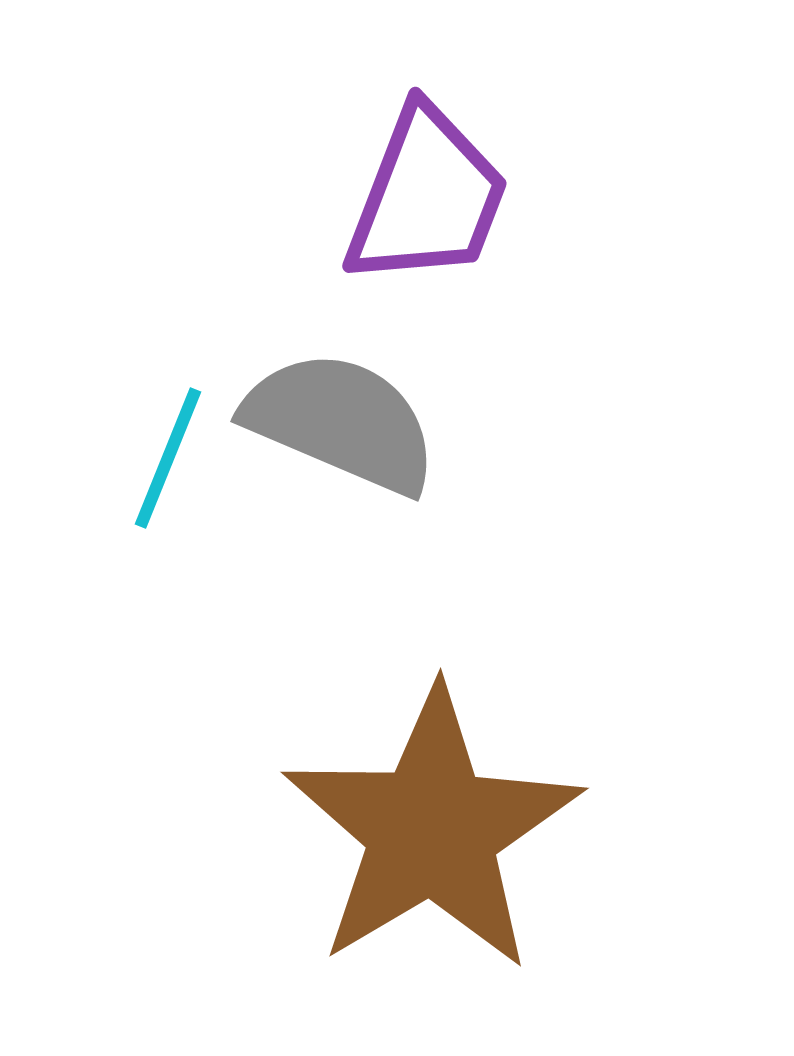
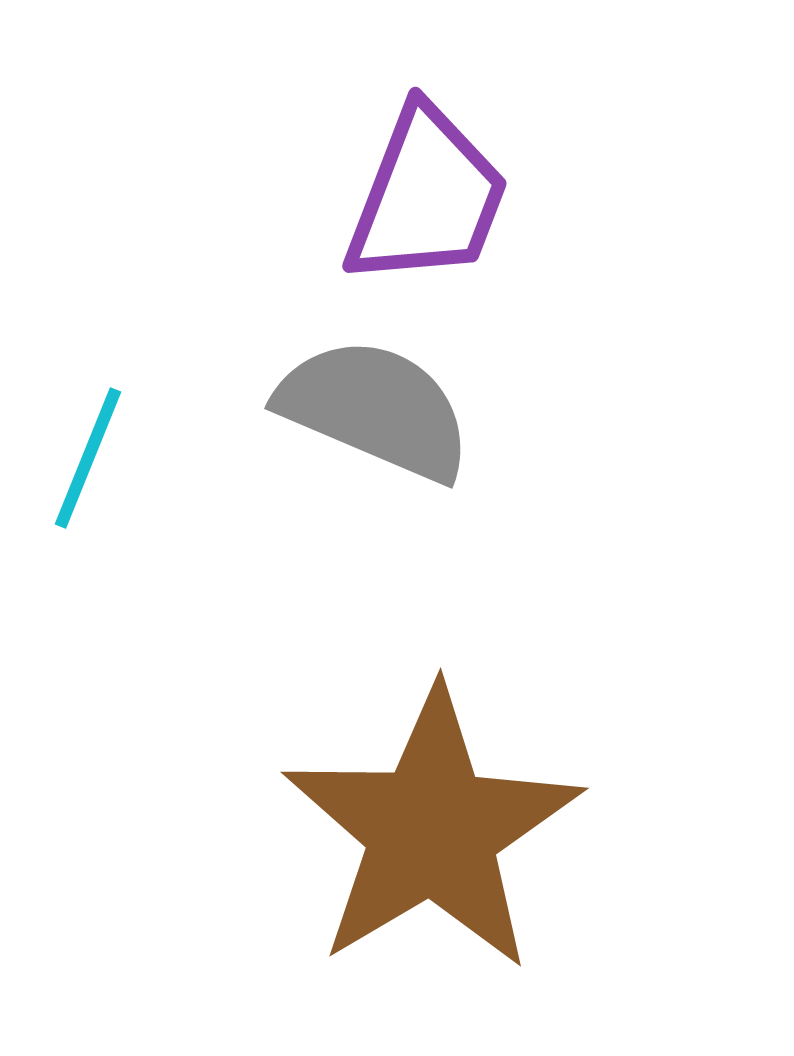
gray semicircle: moved 34 px right, 13 px up
cyan line: moved 80 px left
